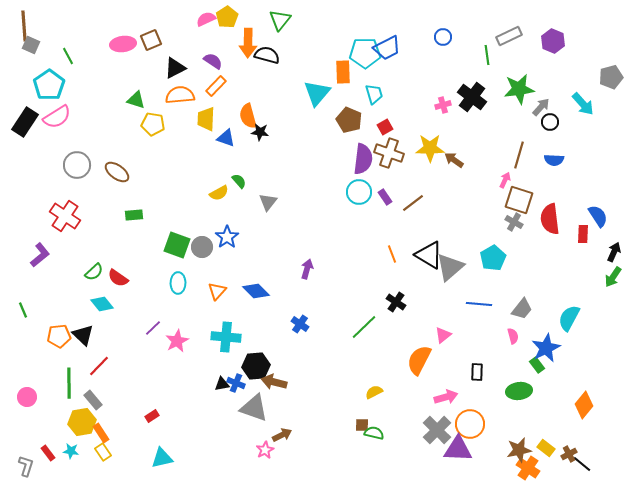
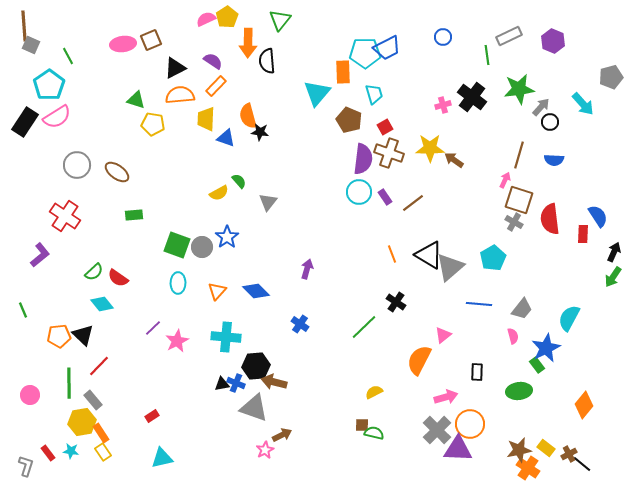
black semicircle at (267, 55): moved 6 px down; rotated 110 degrees counterclockwise
pink circle at (27, 397): moved 3 px right, 2 px up
